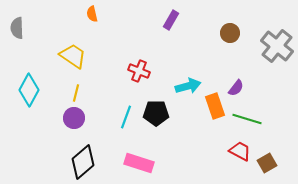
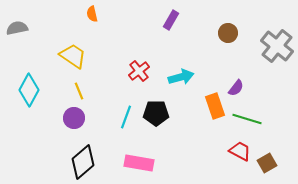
gray semicircle: rotated 80 degrees clockwise
brown circle: moved 2 px left
red cross: rotated 30 degrees clockwise
cyan arrow: moved 7 px left, 9 px up
yellow line: moved 3 px right, 2 px up; rotated 36 degrees counterclockwise
pink rectangle: rotated 8 degrees counterclockwise
